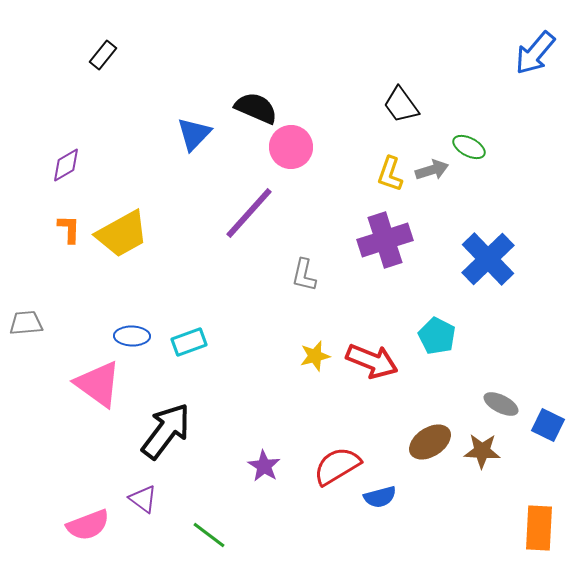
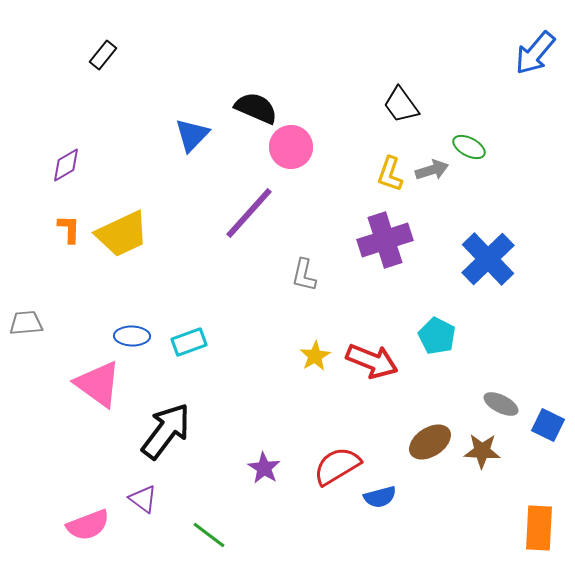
blue triangle: moved 2 px left, 1 px down
yellow trapezoid: rotated 4 degrees clockwise
yellow star: rotated 16 degrees counterclockwise
purple star: moved 2 px down
